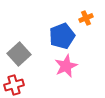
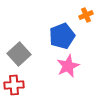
orange cross: moved 3 px up
pink star: moved 2 px right
red cross: rotated 12 degrees clockwise
